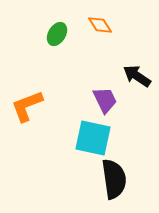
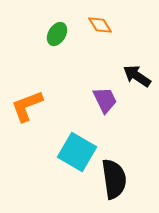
cyan square: moved 16 px left, 14 px down; rotated 18 degrees clockwise
